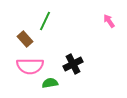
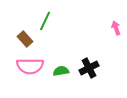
pink arrow: moved 7 px right, 7 px down; rotated 16 degrees clockwise
black cross: moved 16 px right, 4 px down
green semicircle: moved 11 px right, 12 px up
